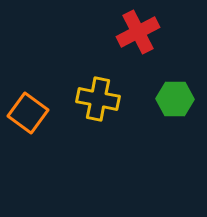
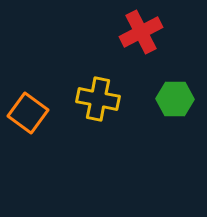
red cross: moved 3 px right
